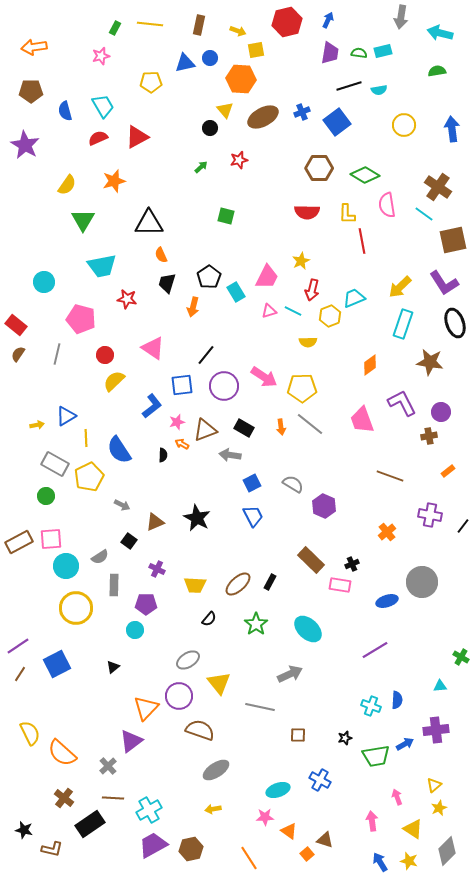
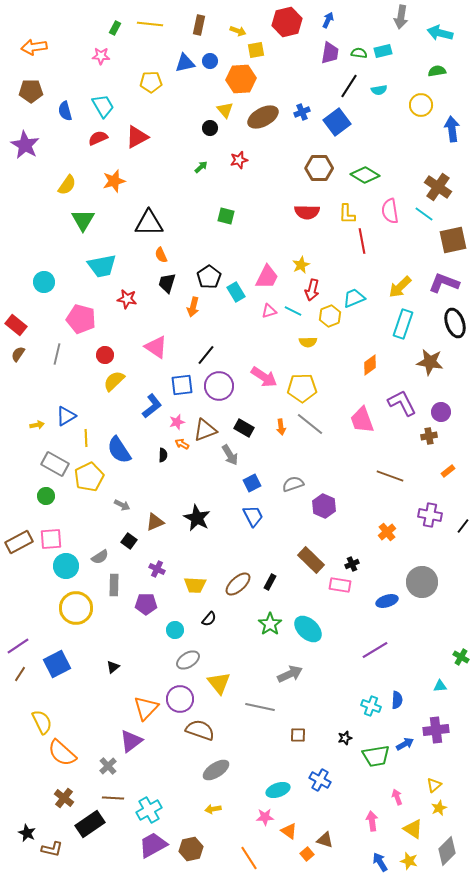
pink star at (101, 56): rotated 18 degrees clockwise
blue circle at (210, 58): moved 3 px down
orange hexagon at (241, 79): rotated 8 degrees counterclockwise
black line at (349, 86): rotated 40 degrees counterclockwise
yellow circle at (404, 125): moved 17 px right, 20 px up
pink semicircle at (387, 205): moved 3 px right, 6 px down
yellow star at (301, 261): moved 4 px down
purple L-shape at (444, 283): rotated 144 degrees clockwise
pink triangle at (153, 348): moved 3 px right, 1 px up
purple circle at (224, 386): moved 5 px left
gray arrow at (230, 455): rotated 130 degrees counterclockwise
gray semicircle at (293, 484): rotated 50 degrees counterclockwise
green star at (256, 624): moved 14 px right
cyan circle at (135, 630): moved 40 px right
purple circle at (179, 696): moved 1 px right, 3 px down
yellow semicircle at (30, 733): moved 12 px right, 11 px up
black star at (24, 830): moved 3 px right, 3 px down; rotated 12 degrees clockwise
